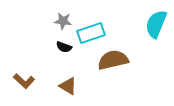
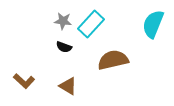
cyan semicircle: moved 3 px left
cyan rectangle: moved 9 px up; rotated 28 degrees counterclockwise
